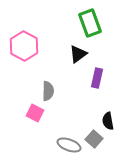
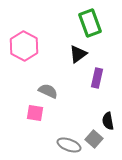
gray semicircle: rotated 66 degrees counterclockwise
pink square: rotated 18 degrees counterclockwise
